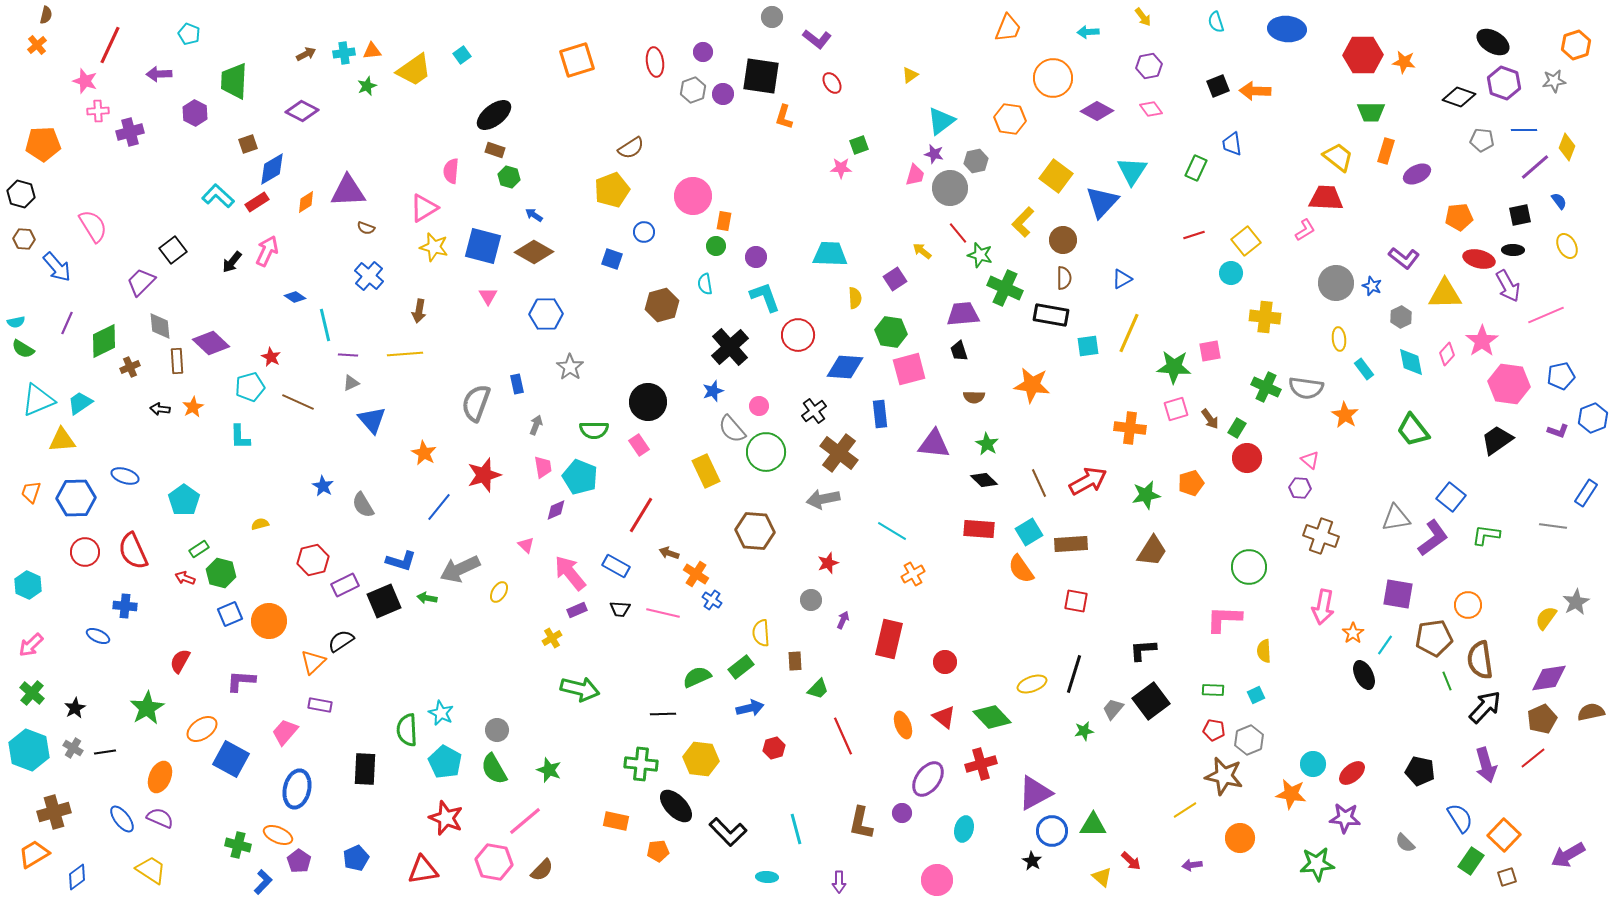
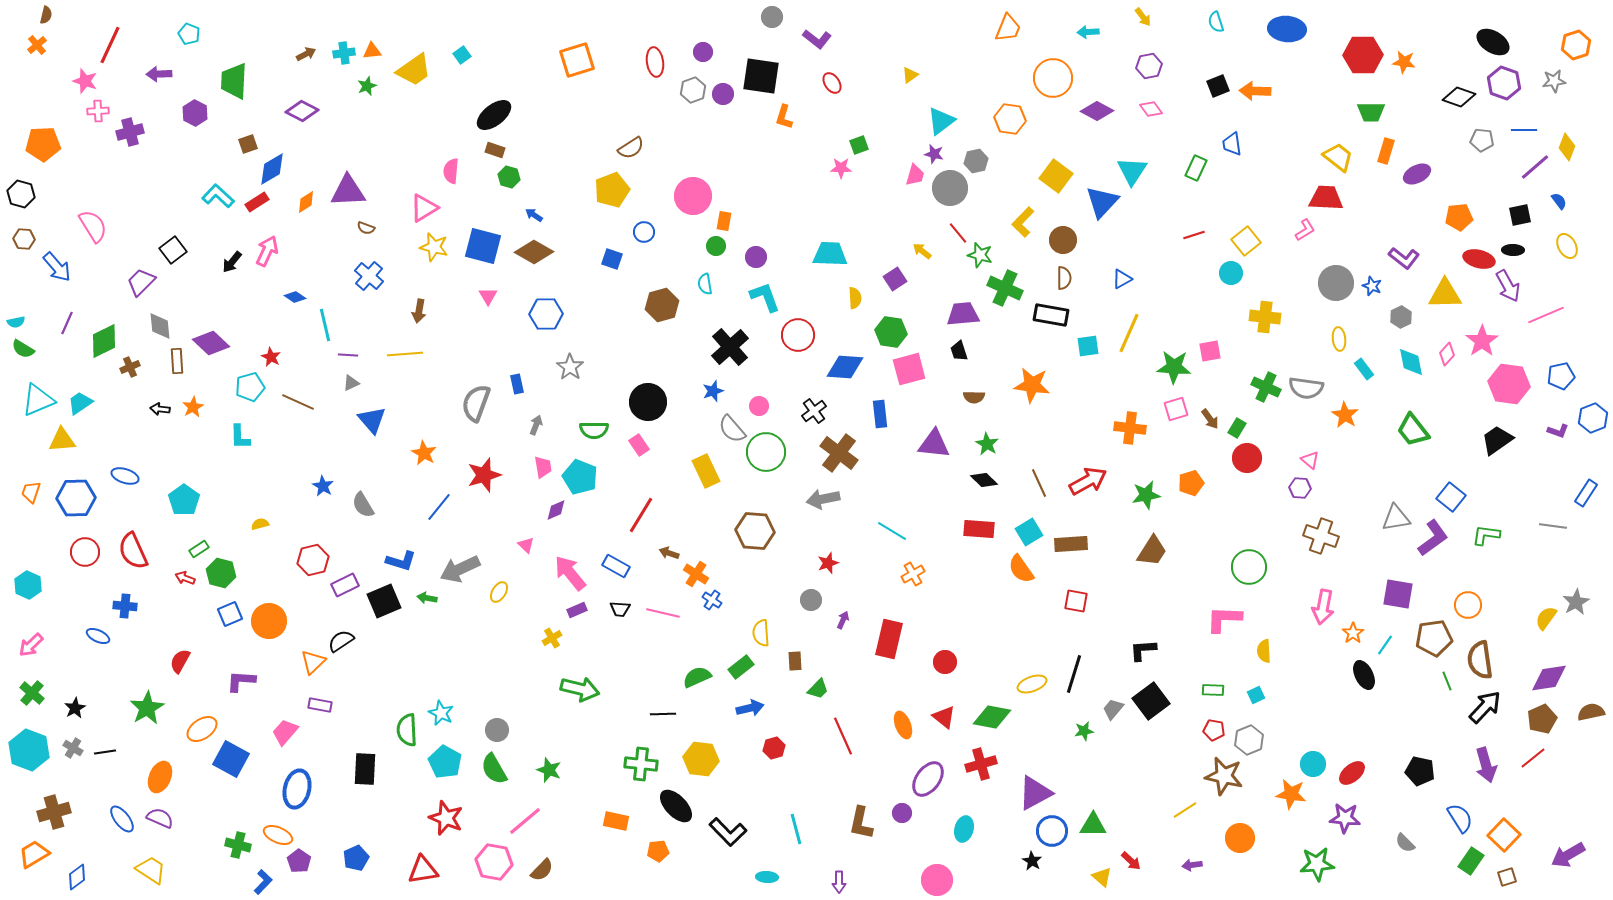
green diamond at (992, 717): rotated 36 degrees counterclockwise
